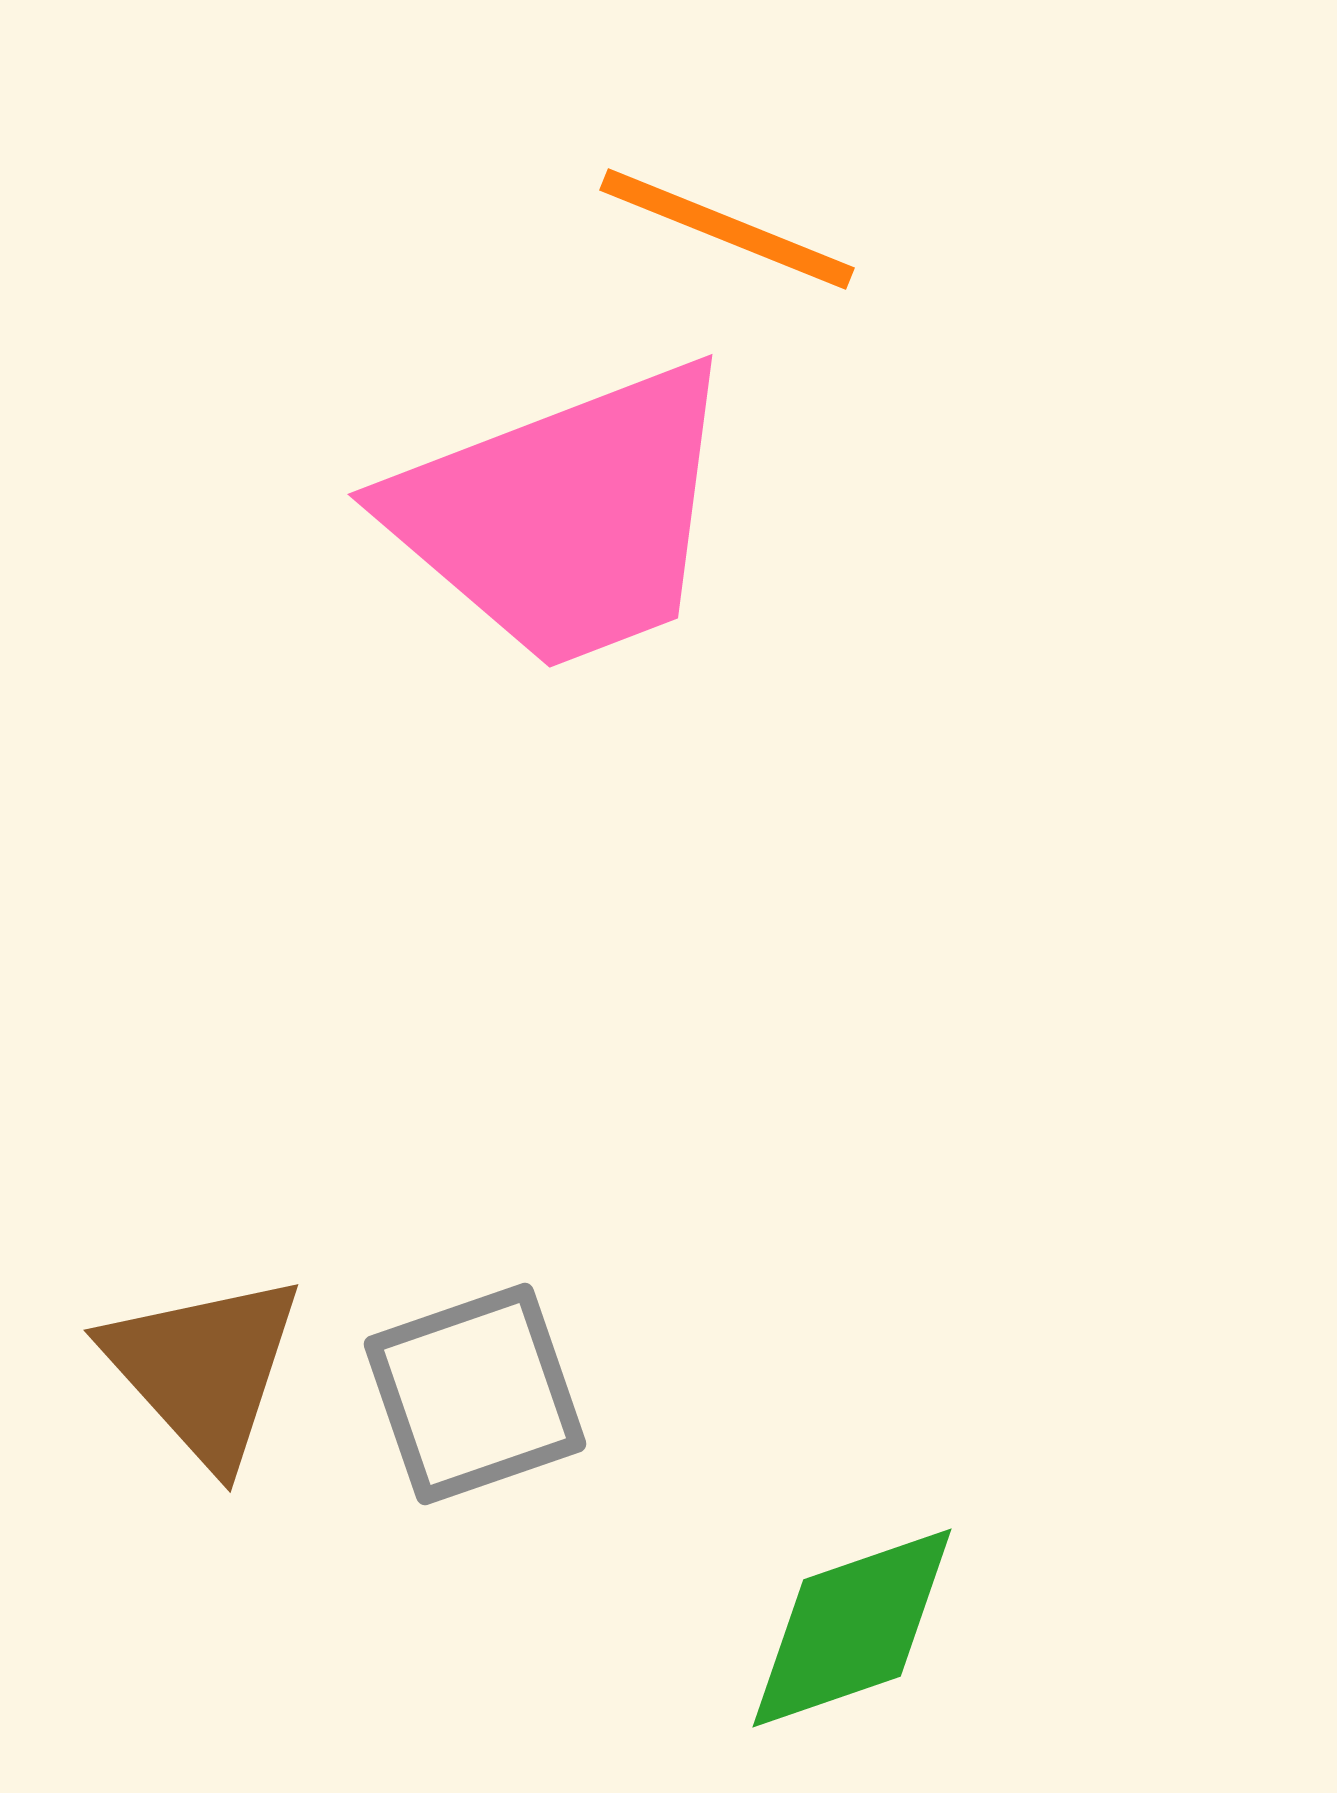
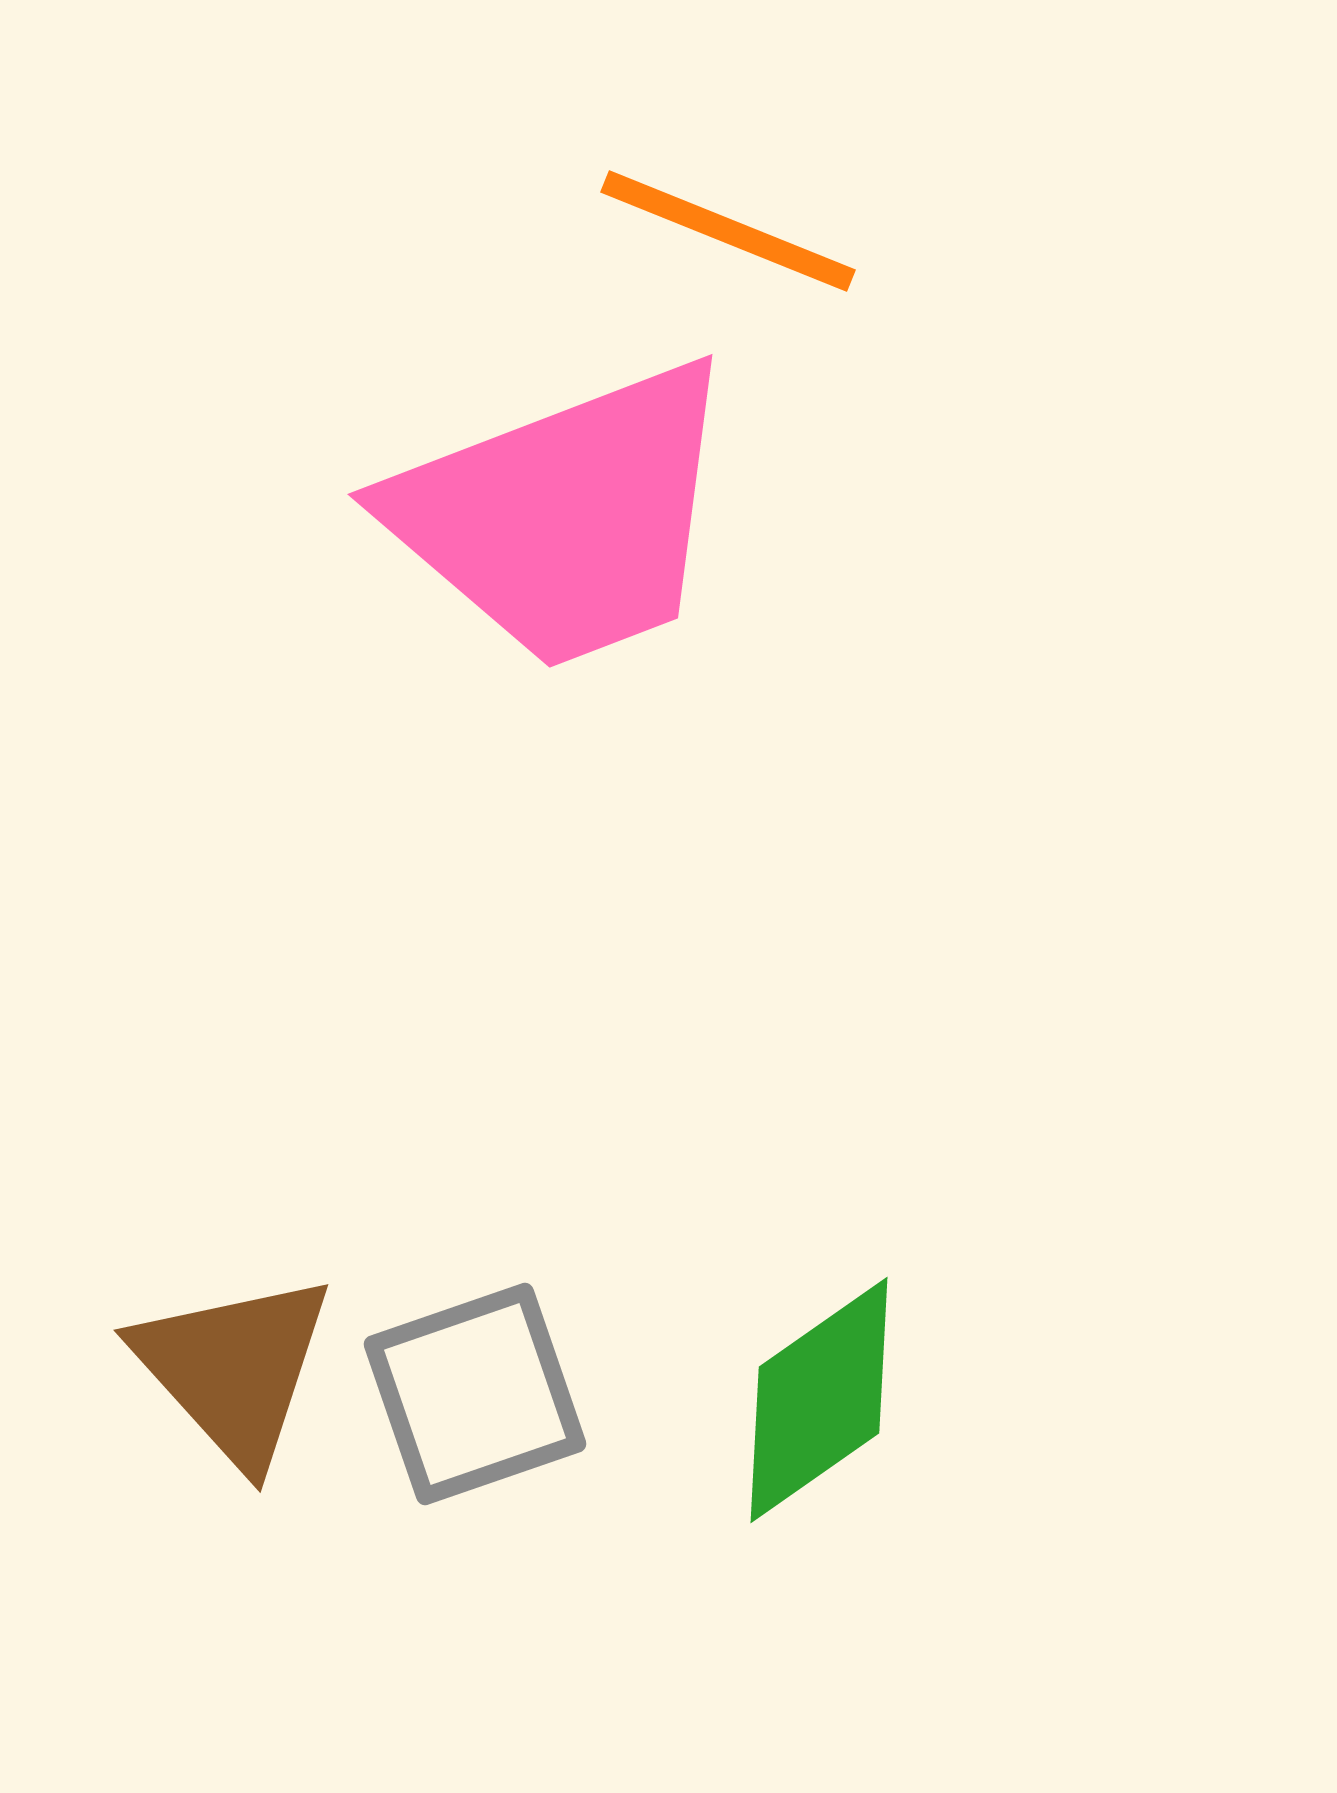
orange line: moved 1 px right, 2 px down
brown triangle: moved 30 px right
green diamond: moved 33 px left, 228 px up; rotated 16 degrees counterclockwise
